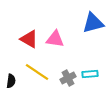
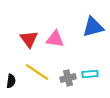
blue triangle: moved 4 px down
red triangle: rotated 24 degrees clockwise
gray cross: rotated 14 degrees clockwise
